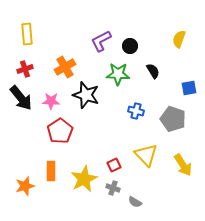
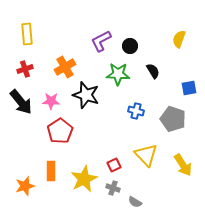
black arrow: moved 4 px down
